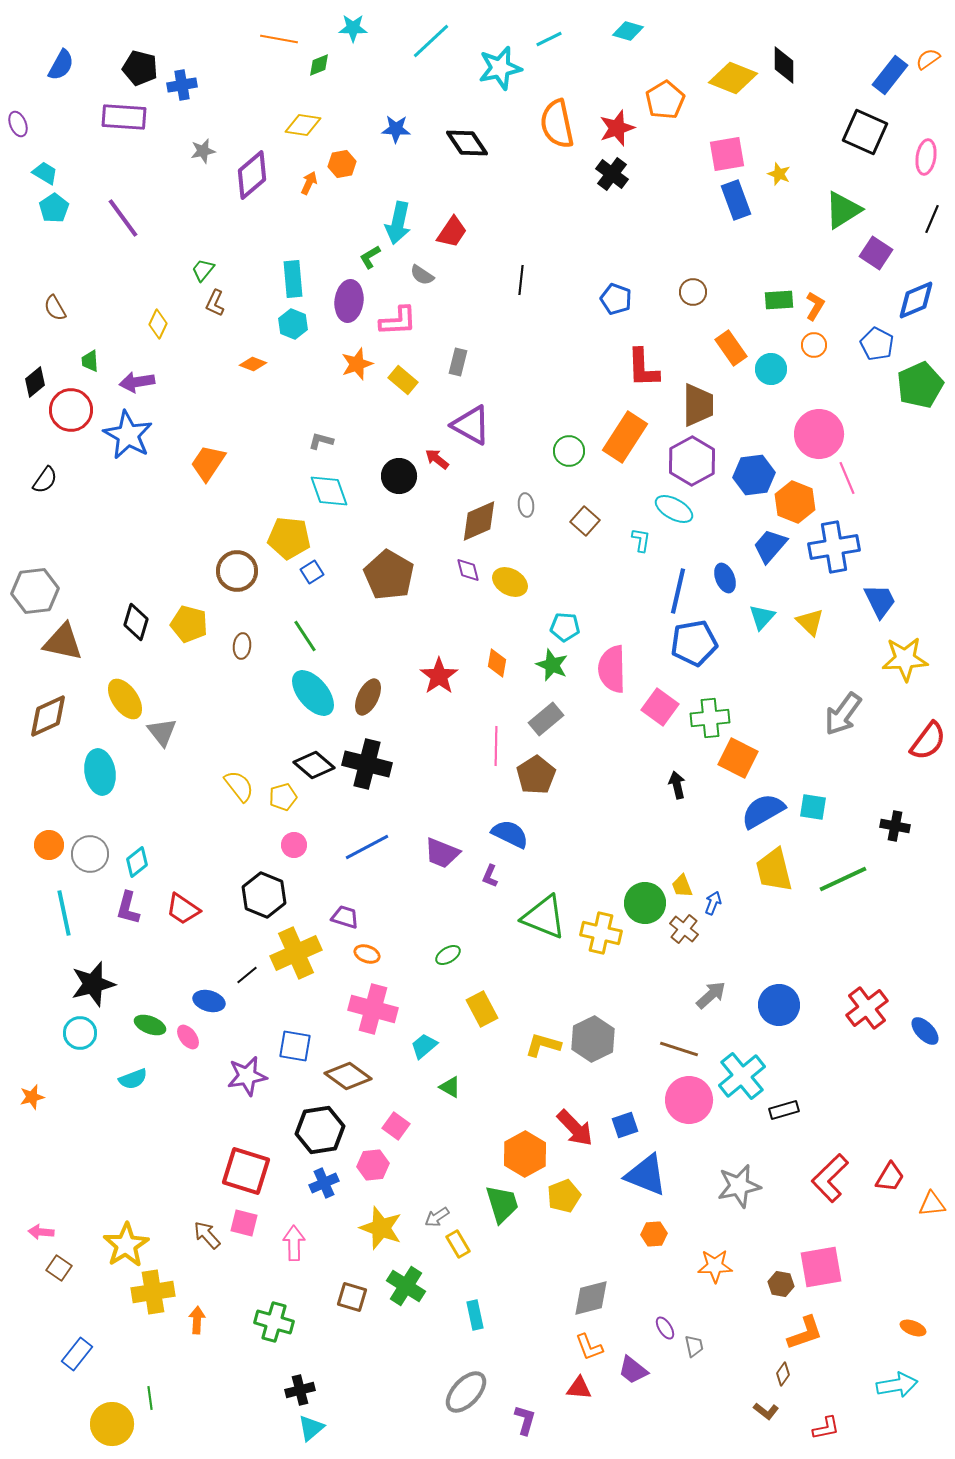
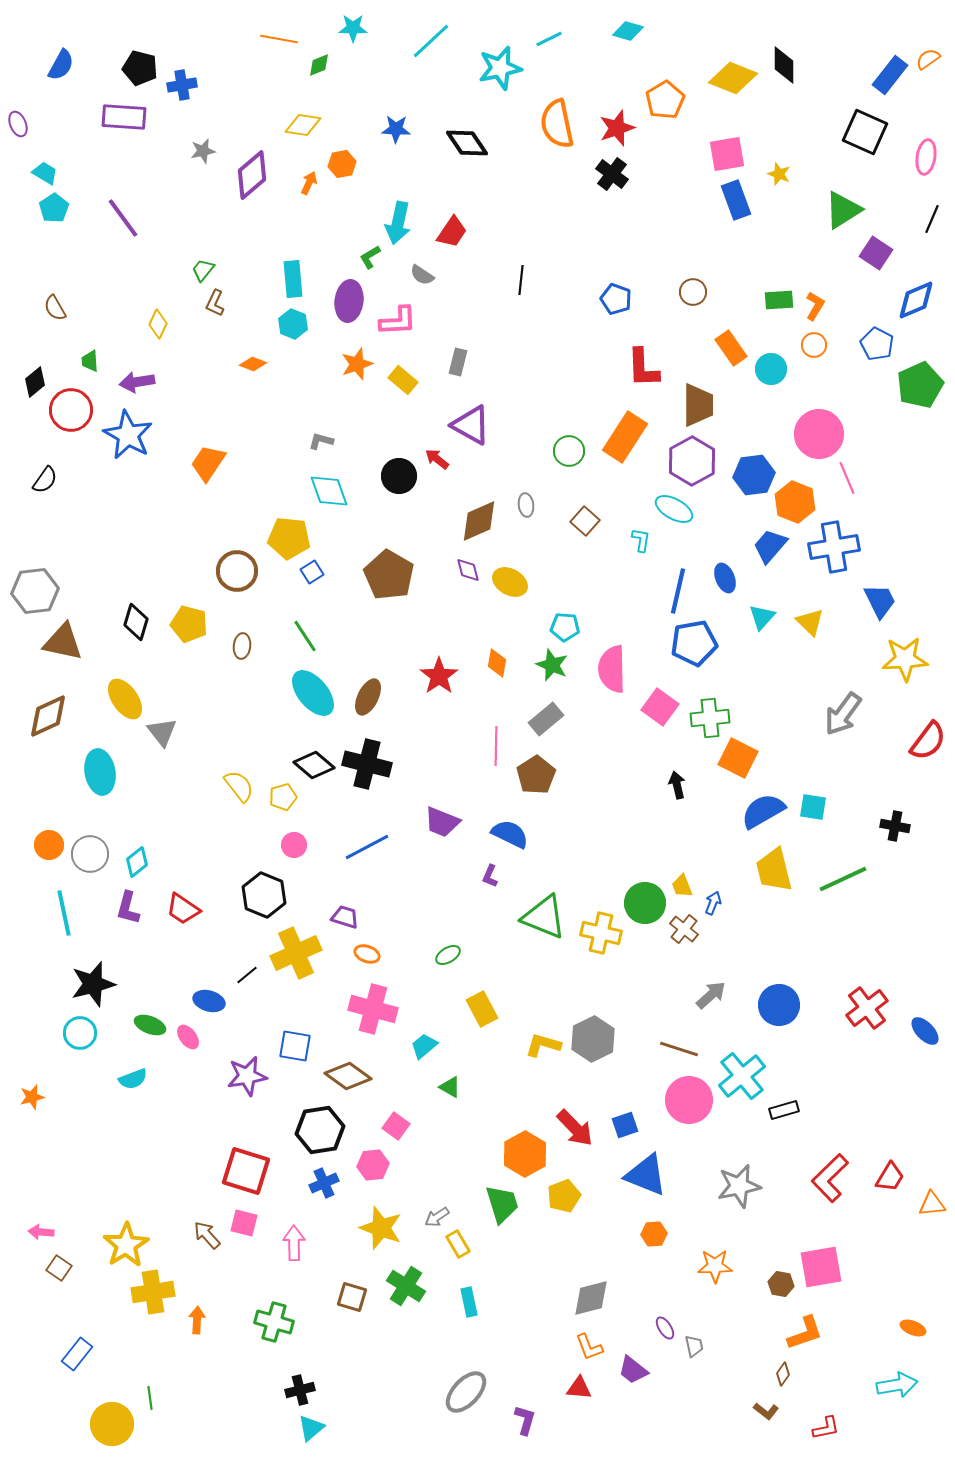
purple trapezoid at (442, 853): moved 31 px up
cyan rectangle at (475, 1315): moved 6 px left, 13 px up
